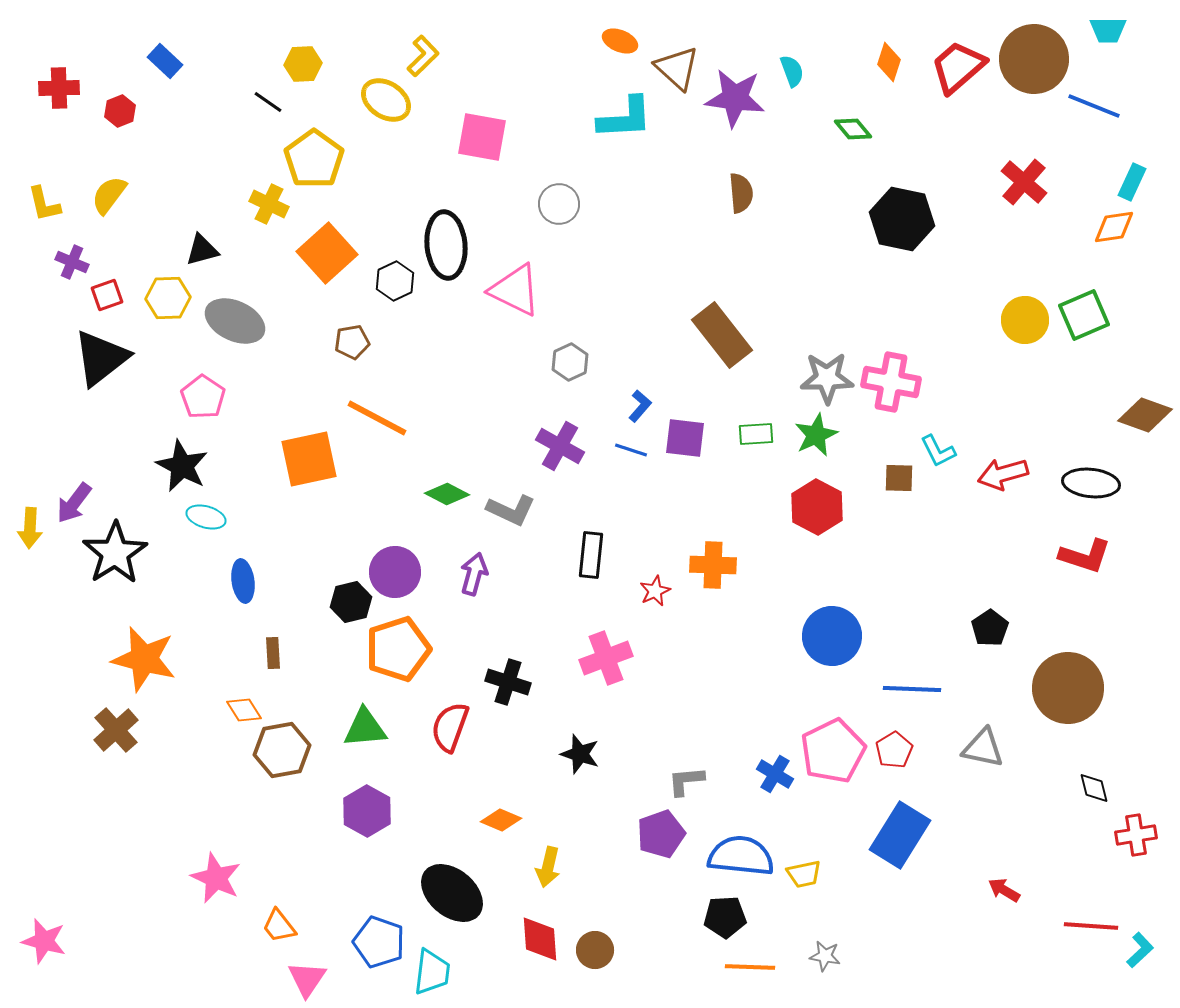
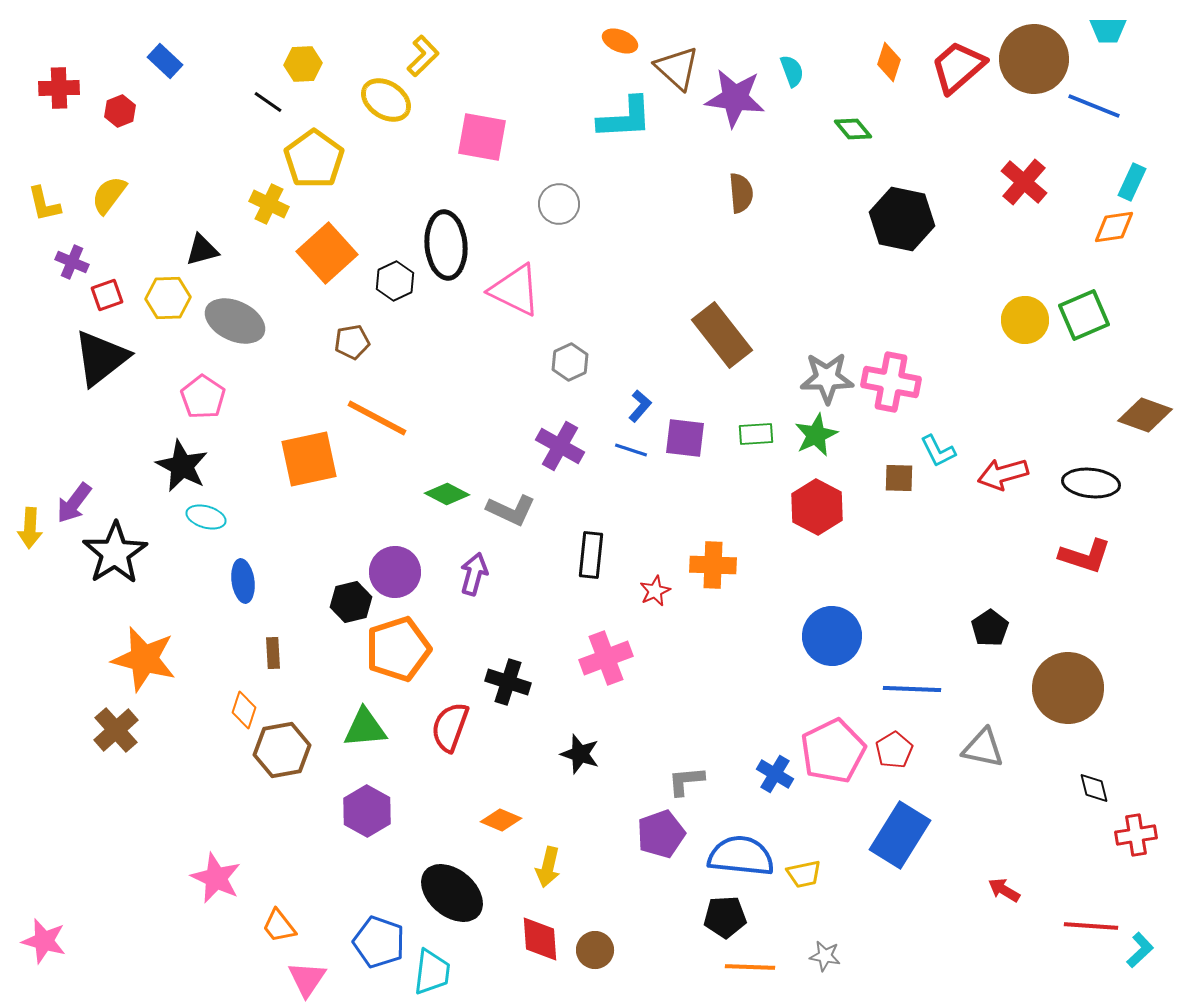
orange diamond at (244, 710): rotated 51 degrees clockwise
